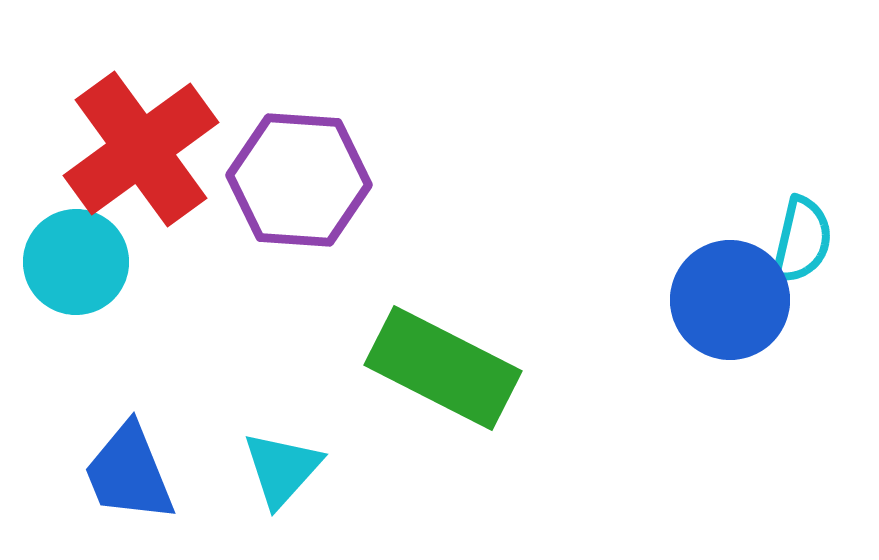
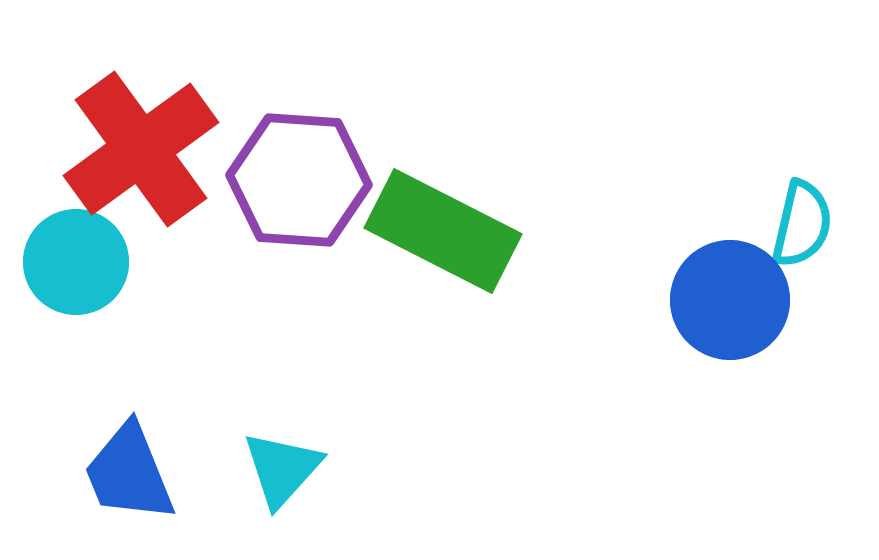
cyan semicircle: moved 16 px up
green rectangle: moved 137 px up
